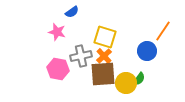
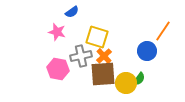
yellow square: moved 8 px left
